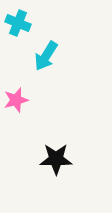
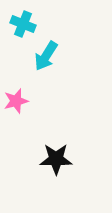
cyan cross: moved 5 px right, 1 px down
pink star: moved 1 px down
